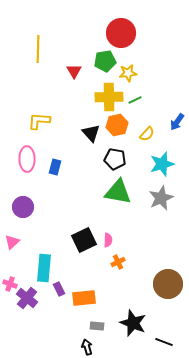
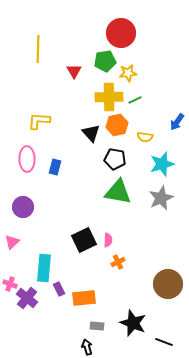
yellow semicircle: moved 2 px left, 3 px down; rotated 56 degrees clockwise
